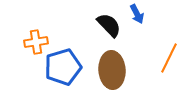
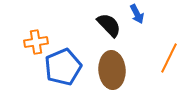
blue pentagon: rotated 6 degrees counterclockwise
